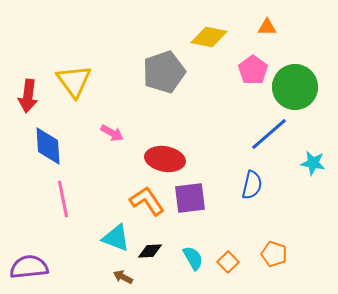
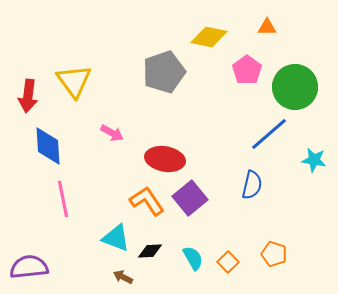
pink pentagon: moved 6 px left
cyan star: moved 1 px right, 3 px up
purple square: rotated 32 degrees counterclockwise
